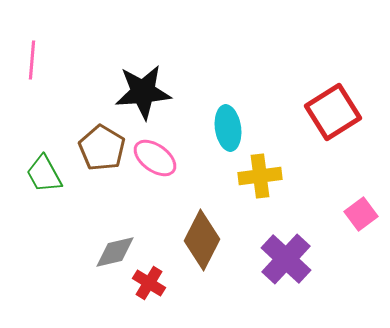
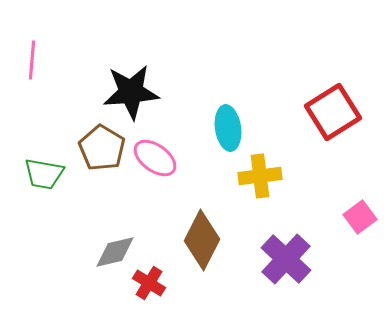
black star: moved 12 px left
green trapezoid: rotated 51 degrees counterclockwise
pink square: moved 1 px left, 3 px down
